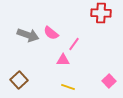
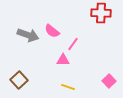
pink semicircle: moved 1 px right, 2 px up
pink line: moved 1 px left
